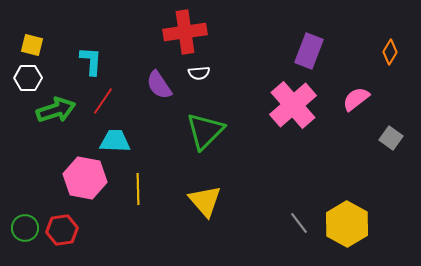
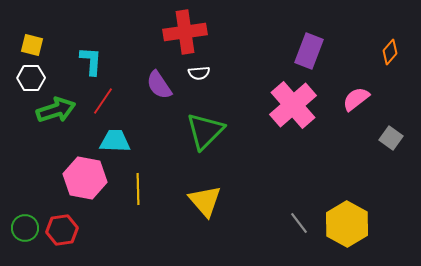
orange diamond: rotated 10 degrees clockwise
white hexagon: moved 3 px right
